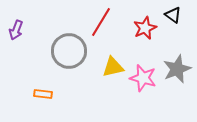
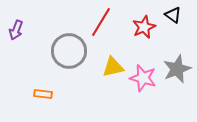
red star: moved 1 px left, 1 px up
